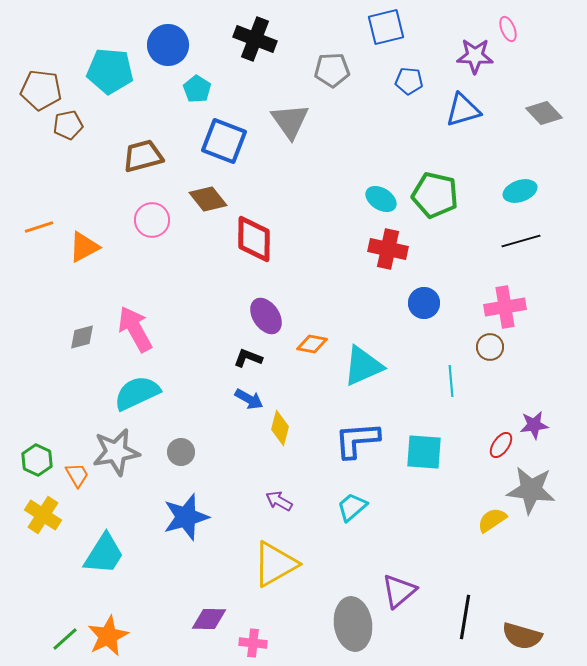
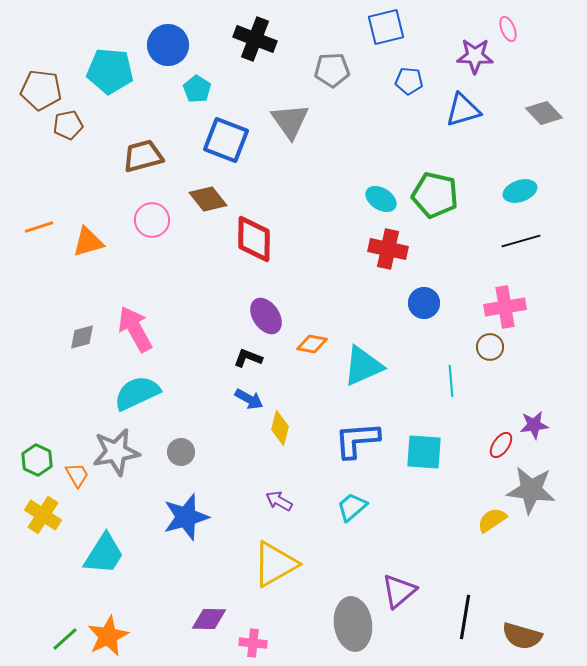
blue square at (224, 141): moved 2 px right, 1 px up
orange triangle at (84, 247): moved 4 px right, 5 px up; rotated 12 degrees clockwise
